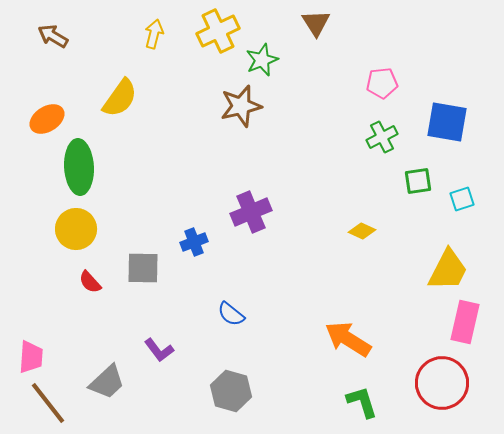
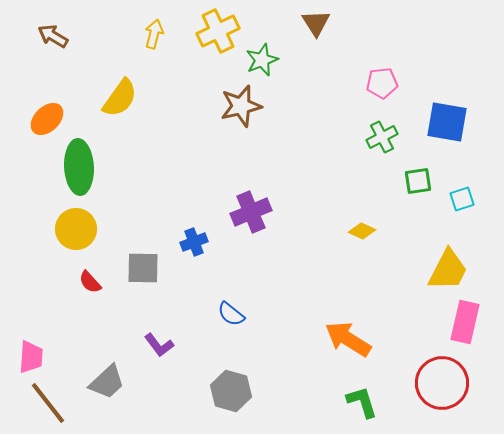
orange ellipse: rotated 12 degrees counterclockwise
purple L-shape: moved 5 px up
